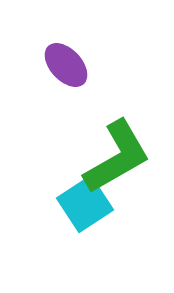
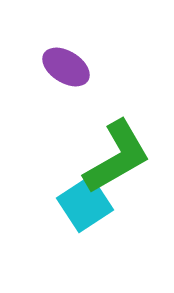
purple ellipse: moved 2 px down; rotated 15 degrees counterclockwise
